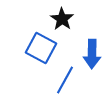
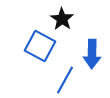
blue square: moved 1 px left, 2 px up
